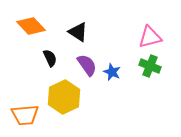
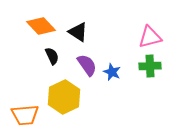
orange diamond: moved 10 px right
black semicircle: moved 2 px right, 2 px up
green cross: rotated 25 degrees counterclockwise
